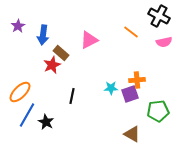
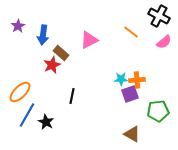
pink semicircle: rotated 28 degrees counterclockwise
cyan star: moved 10 px right, 9 px up
